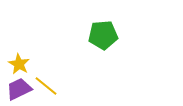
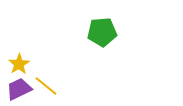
green pentagon: moved 1 px left, 3 px up
yellow star: rotated 10 degrees clockwise
